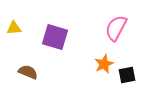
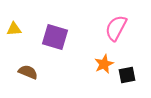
yellow triangle: moved 1 px down
